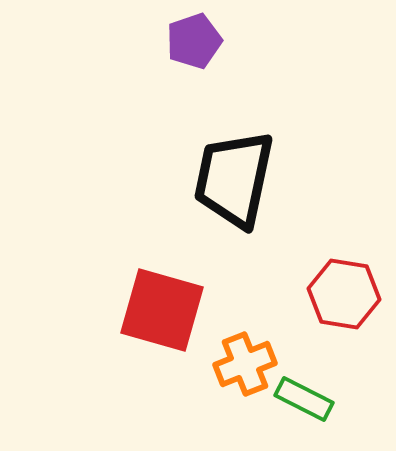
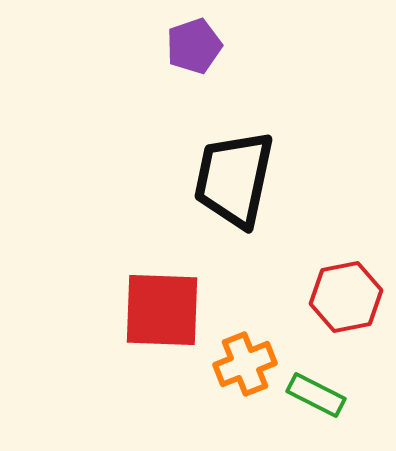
purple pentagon: moved 5 px down
red hexagon: moved 2 px right, 3 px down; rotated 20 degrees counterclockwise
red square: rotated 14 degrees counterclockwise
green rectangle: moved 12 px right, 4 px up
